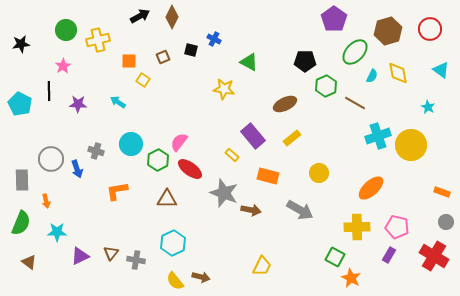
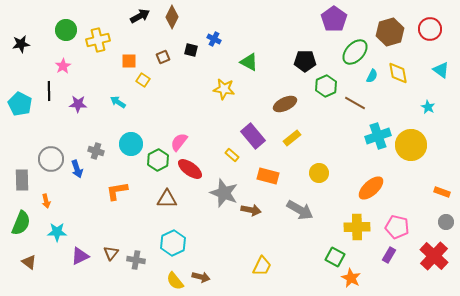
brown hexagon at (388, 31): moved 2 px right, 1 px down
red cross at (434, 256): rotated 12 degrees clockwise
